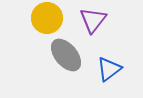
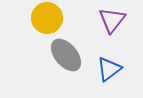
purple triangle: moved 19 px right
